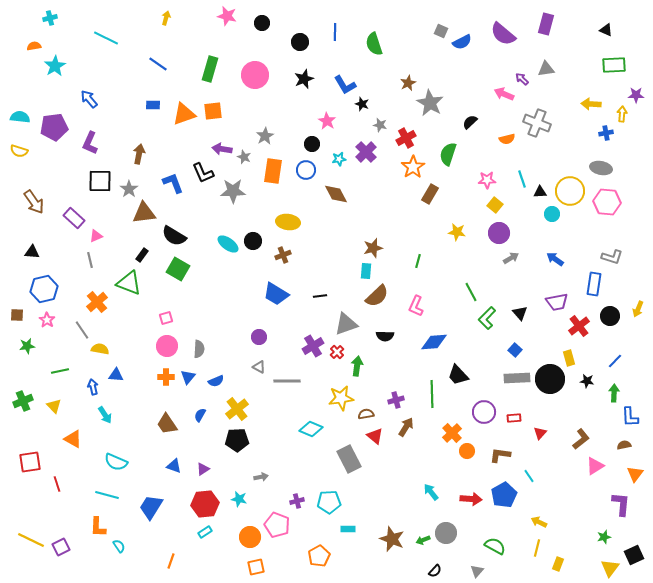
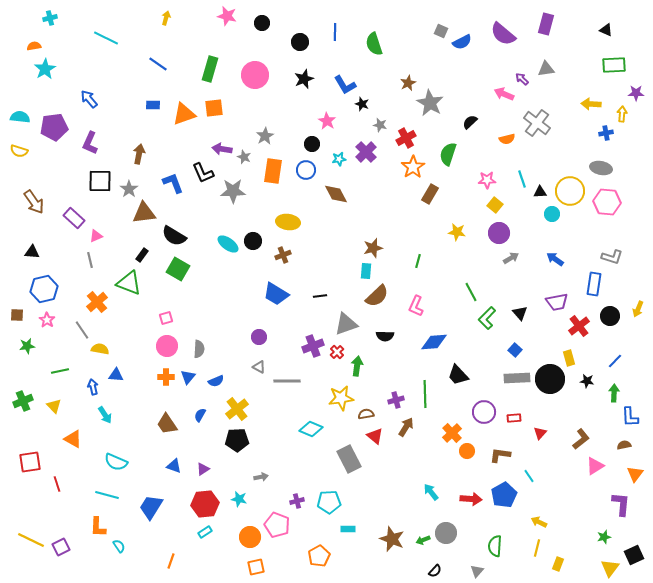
cyan star at (55, 66): moved 10 px left, 3 px down
purple star at (636, 95): moved 2 px up
orange square at (213, 111): moved 1 px right, 3 px up
gray cross at (537, 123): rotated 16 degrees clockwise
purple cross at (313, 346): rotated 10 degrees clockwise
green line at (432, 394): moved 7 px left
green semicircle at (495, 546): rotated 115 degrees counterclockwise
